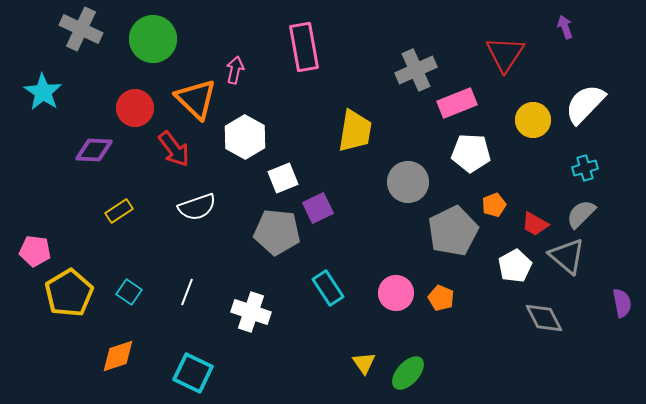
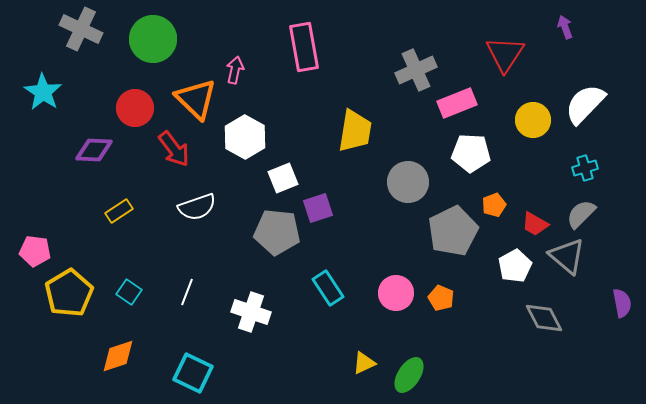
purple square at (318, 208): rotated 8 degrees clockwise
yellow triangle at (364, 363): rotated 40 degrees clockwise
green ellipse at (408, 373): moved 1 px right, 2 px down; rotated 9 degrees counterclockwise
